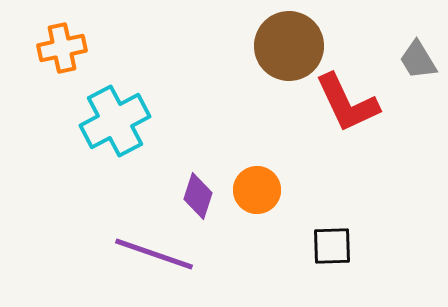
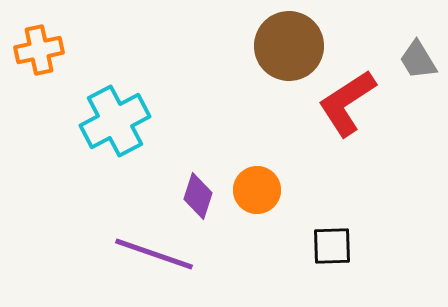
orange cross: moved 23 px left, 2 px down
red L-shape: rotated 82 degrees clockwise
